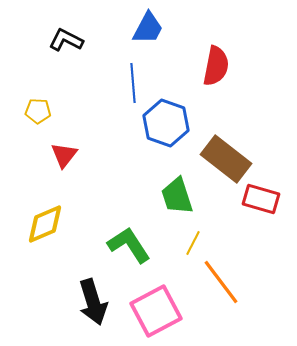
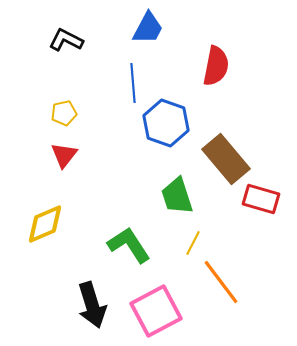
yellow pentagon: moved 26 px right, 2 px down; rotated 15 degrees counterclockwise
brown rectangle: rotated 12 degrees clockwise
black arrow: moved 1 px left, 3 px down
